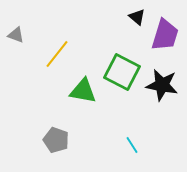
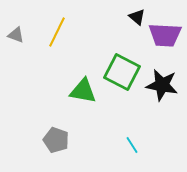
purple trapezoid: rotated 76 degrees clockwise
yellow line: moved 22 px up; rotated 12 degrees counterclockwise
